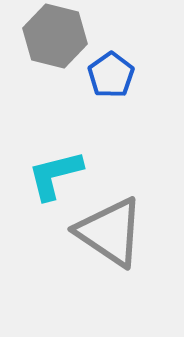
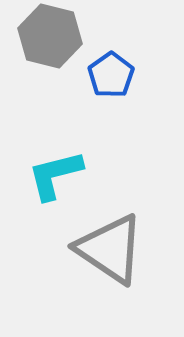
gray hexagon: moved 5 px left
gray triangle: moved 17 px down
